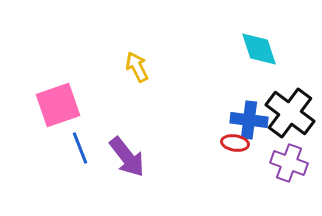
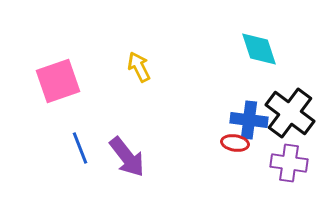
yellow arrow: moved 2 px right
pink square: moved 24 px up
purple cross: rotated 12 degrees counterclockwise
